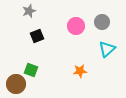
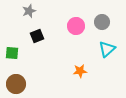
green square: moved 19 px left, 17 px up; rotated 16 degrees counterclockwise
